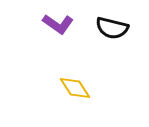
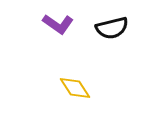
black semicircle: rotated 28 degrees counterclockwise
